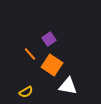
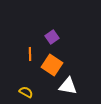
purple square: moved 3 px right, 2 px up
orange line: rotated 40 degrees clockwise
yellow semicircle: rotated 120 degrees counterclockwise
